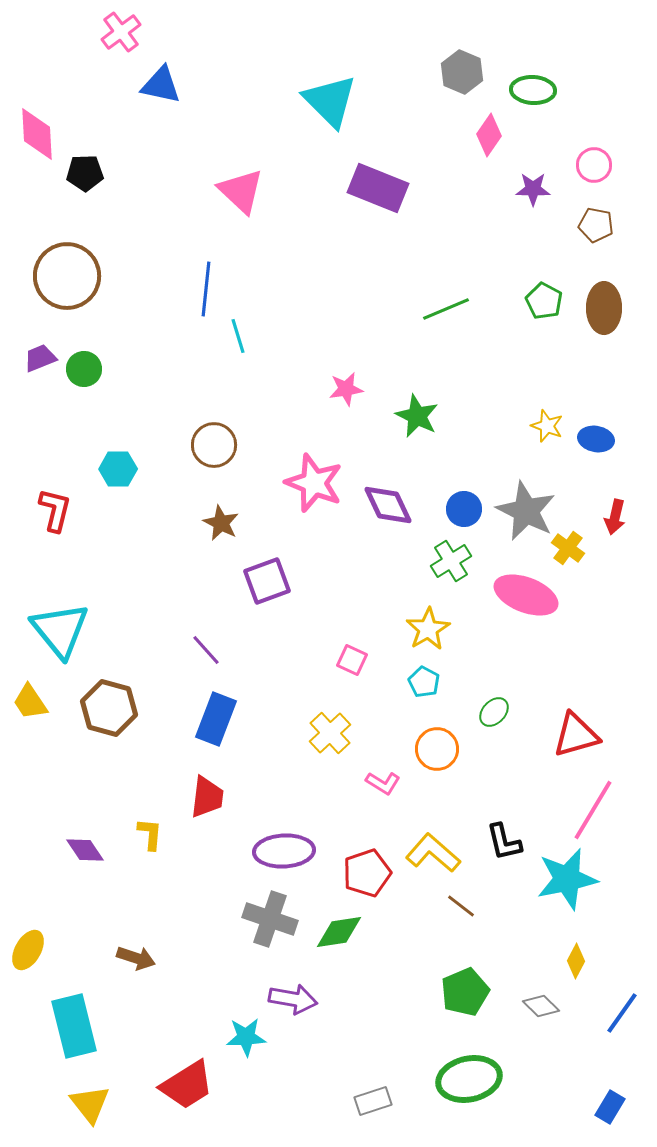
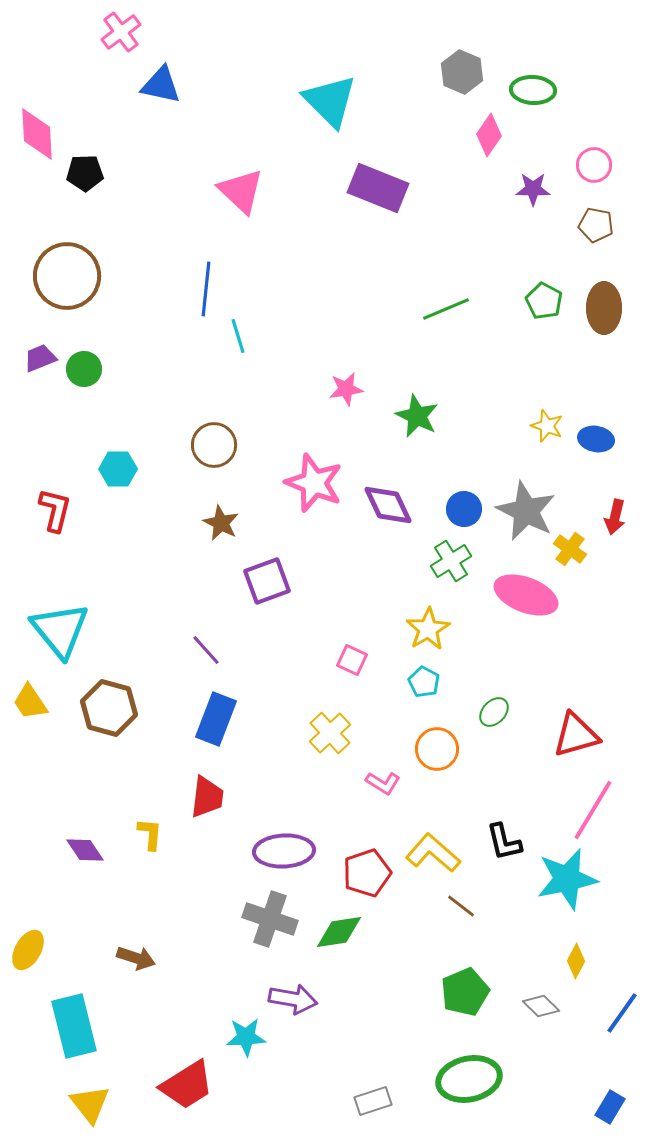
yellow cross at (568, 548): moved 2 px right, 1 px down
